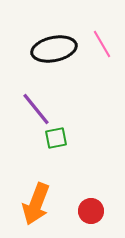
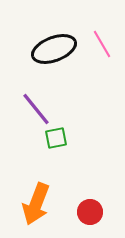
black ellipse: rotated 9 degrees counterclockwise
red circle: moved 1 px left, 1 px down
